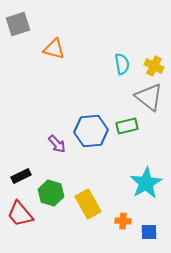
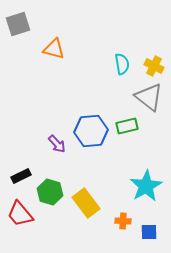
cyan star: moved 3 px down
green hexagon: moved 1 px left, 1 px up
yellow rectangle: moved 2 px left, 1 px up; rotated 8 degrees counterclockwise
